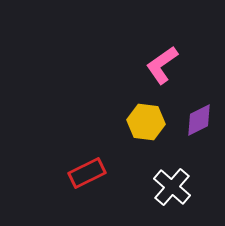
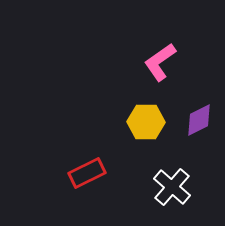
pink L-shape: moved 2 px left, 3 px up
yellow hexagon: rotated 6 degrees counterclockwise
